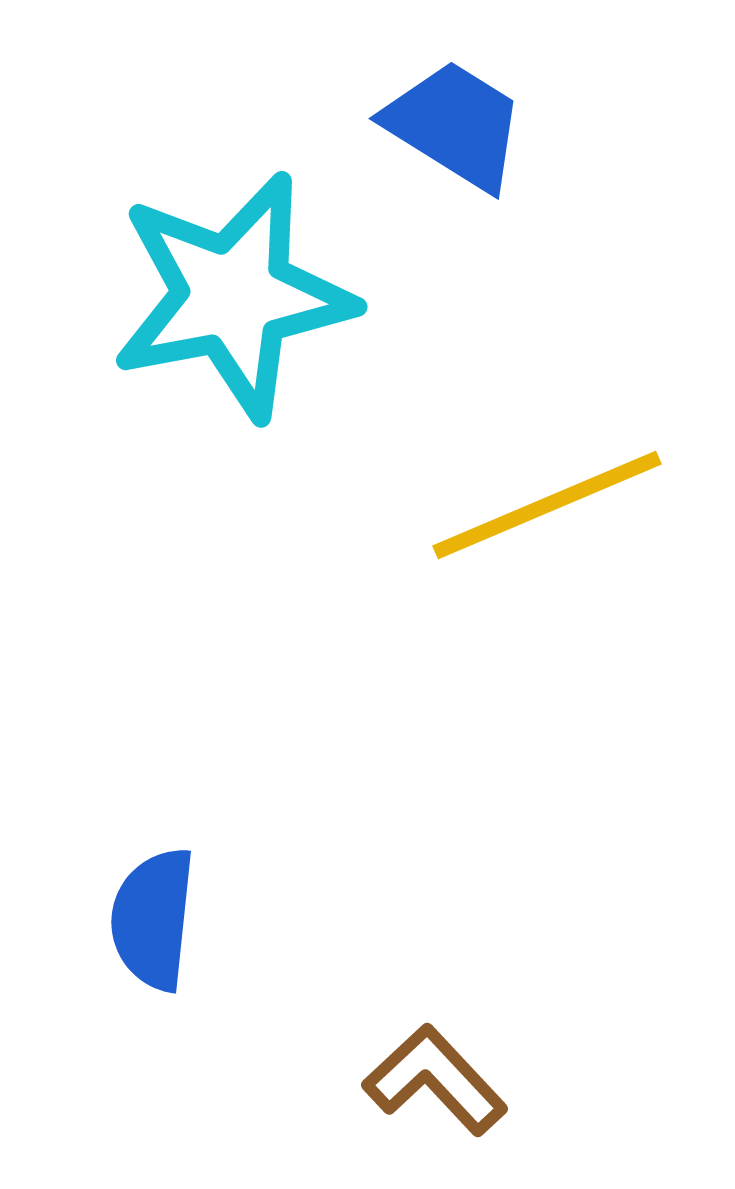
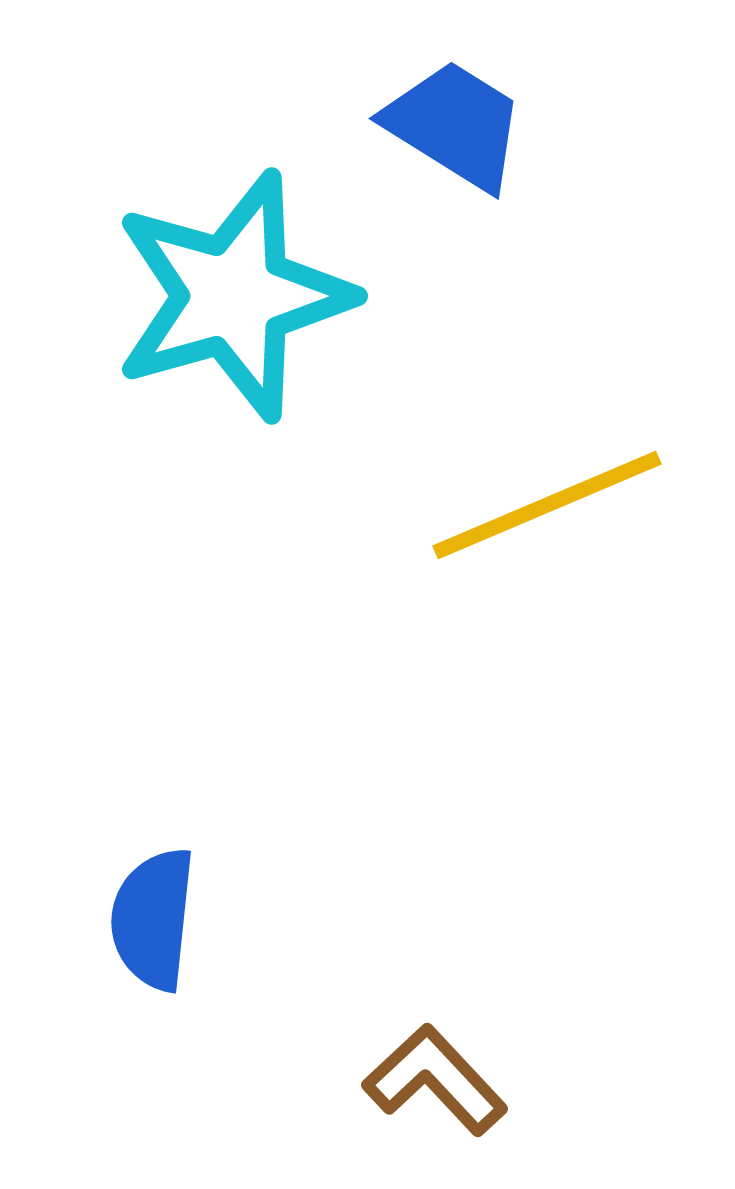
cyan star: rotated 5 degrees counterclockwise
